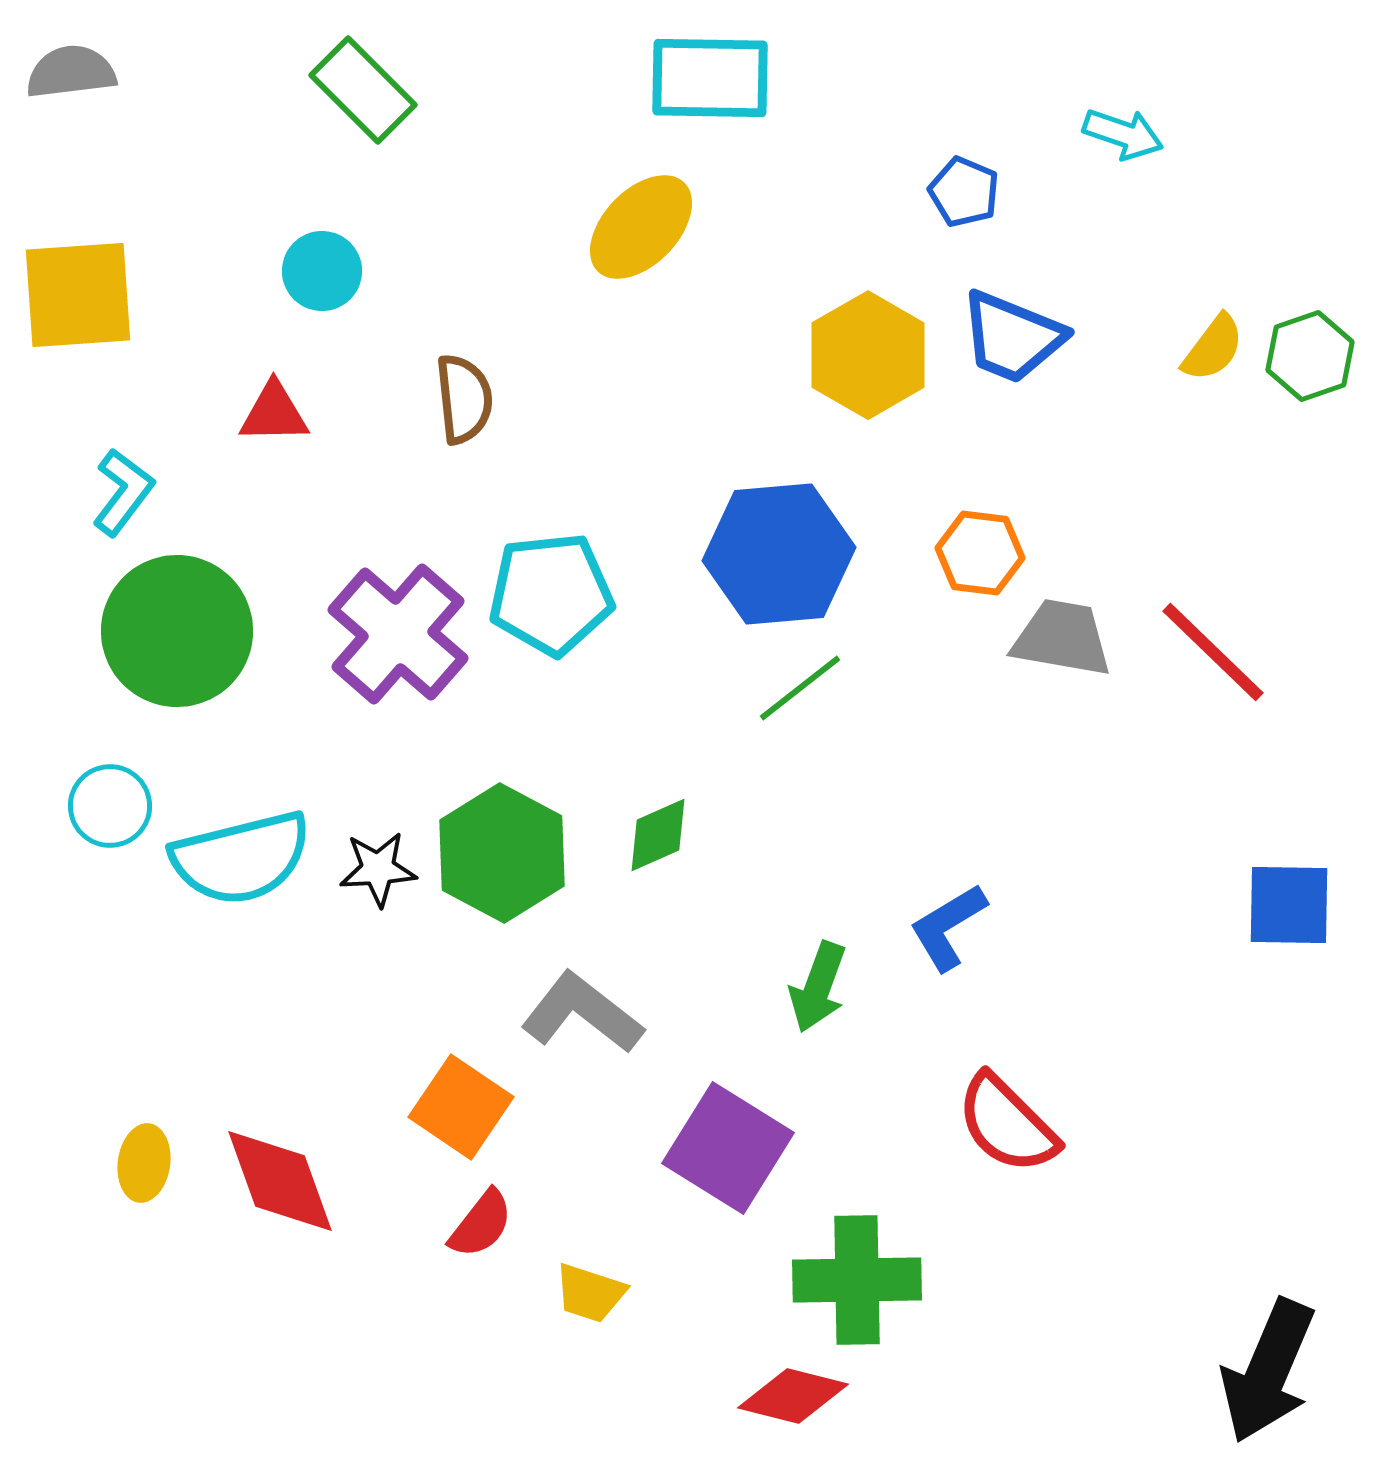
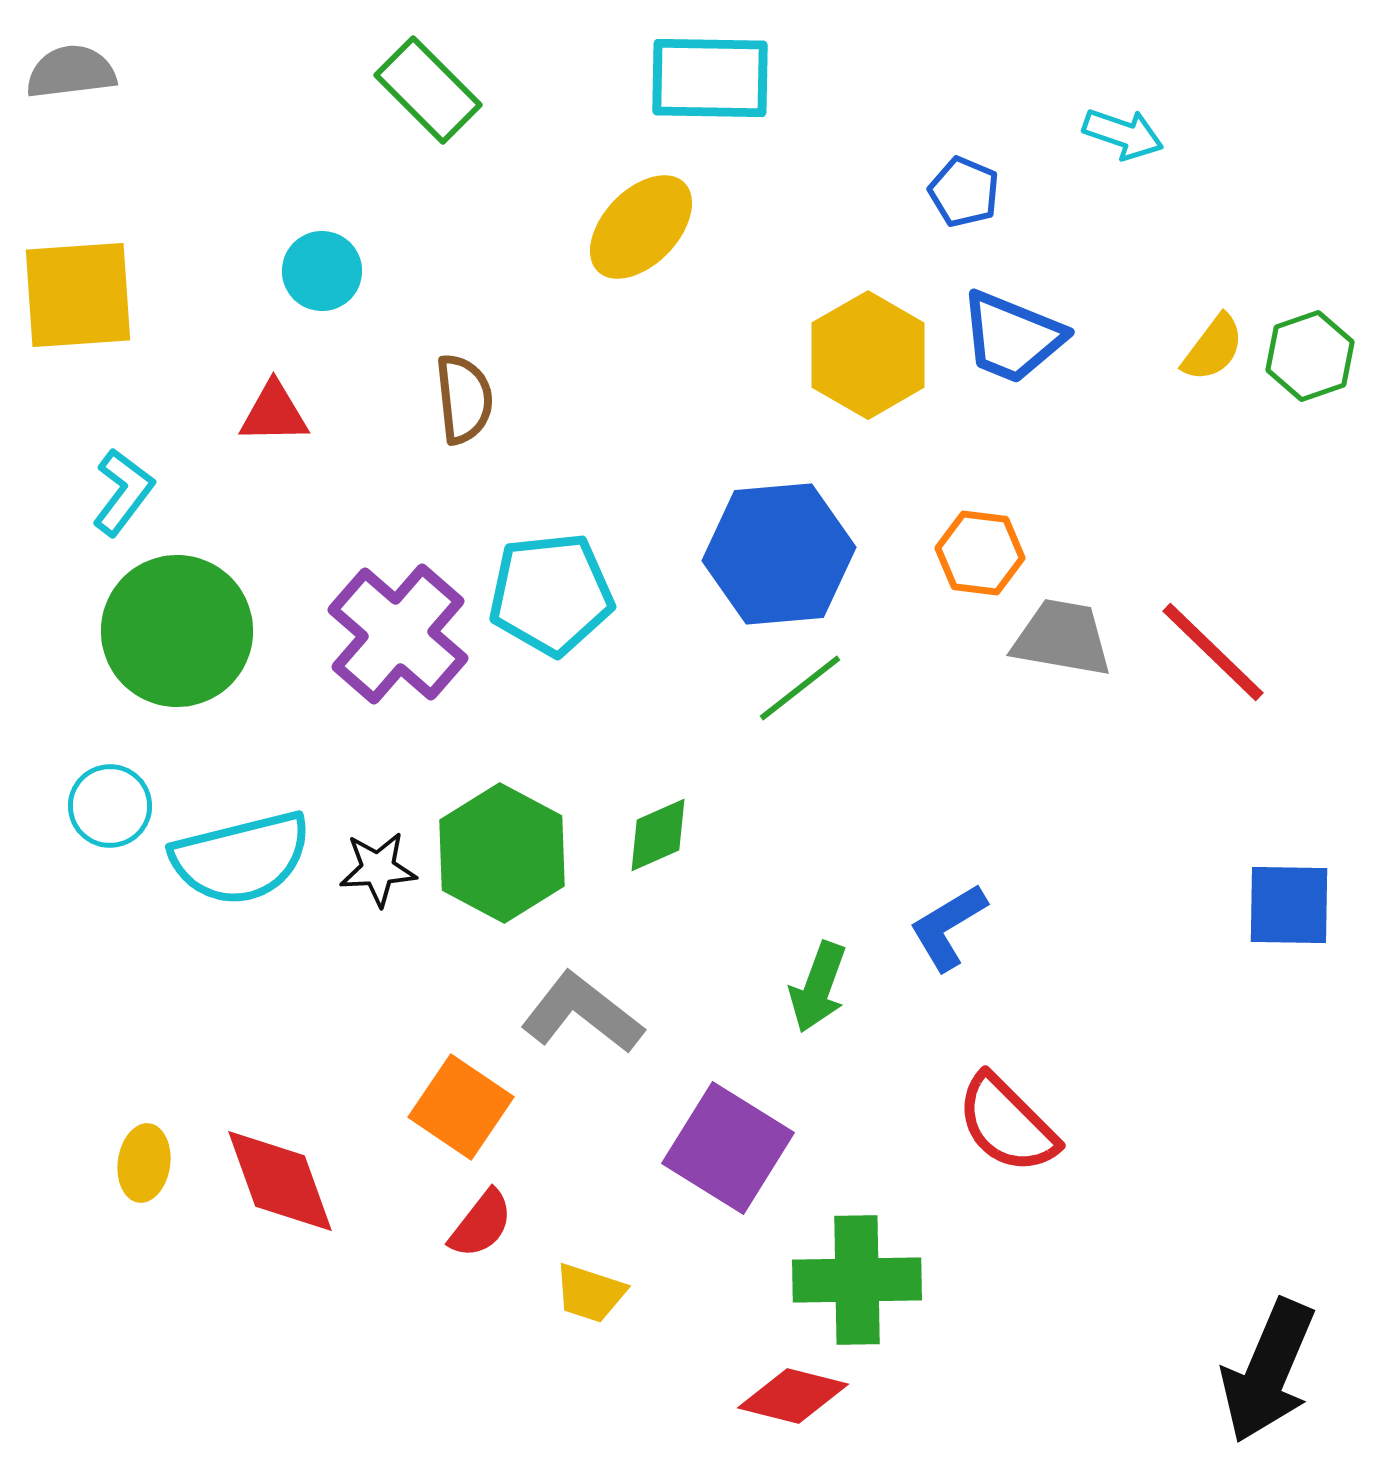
green rectangle at (363, 90): moved 65 px right
